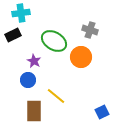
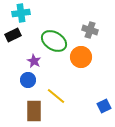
blue square: moved 2 px right, 6 px up
